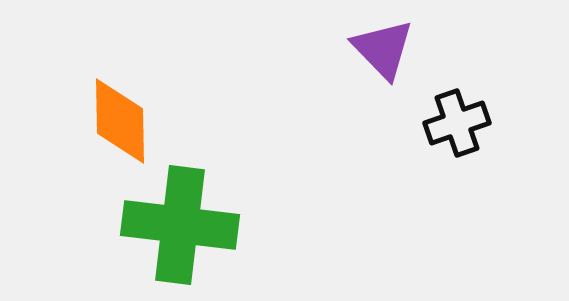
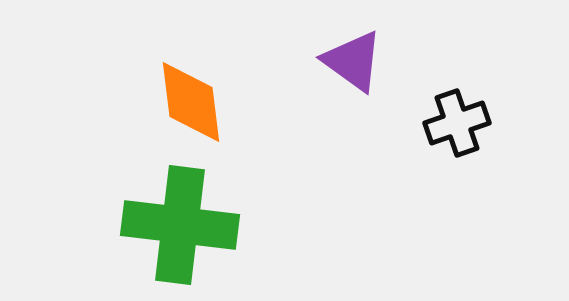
purple triangle: moved 30 px left, 12 px down; rotated 10 degrees counterclockwise
orange diamond: moved 71 px right, 19 px up; rotated 6 degrees counterclockwise
